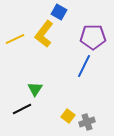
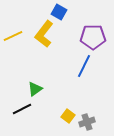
yellow line: moved 2 px left, 3 px up
green triangle: rotated 21 degrees clockwise
